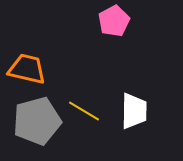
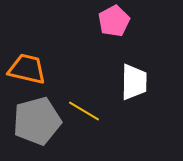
white trapezoid: moved 29 px up
